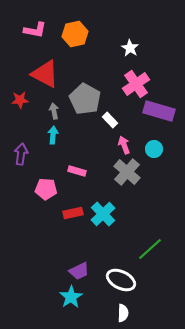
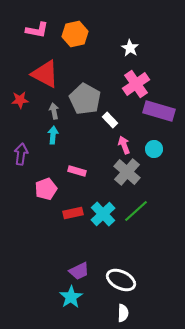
pink L-shape: moved 2 px right
pink pentagon: rotated 25 degrees counterclockwise
green line: moved 14 px left, 38 px up
